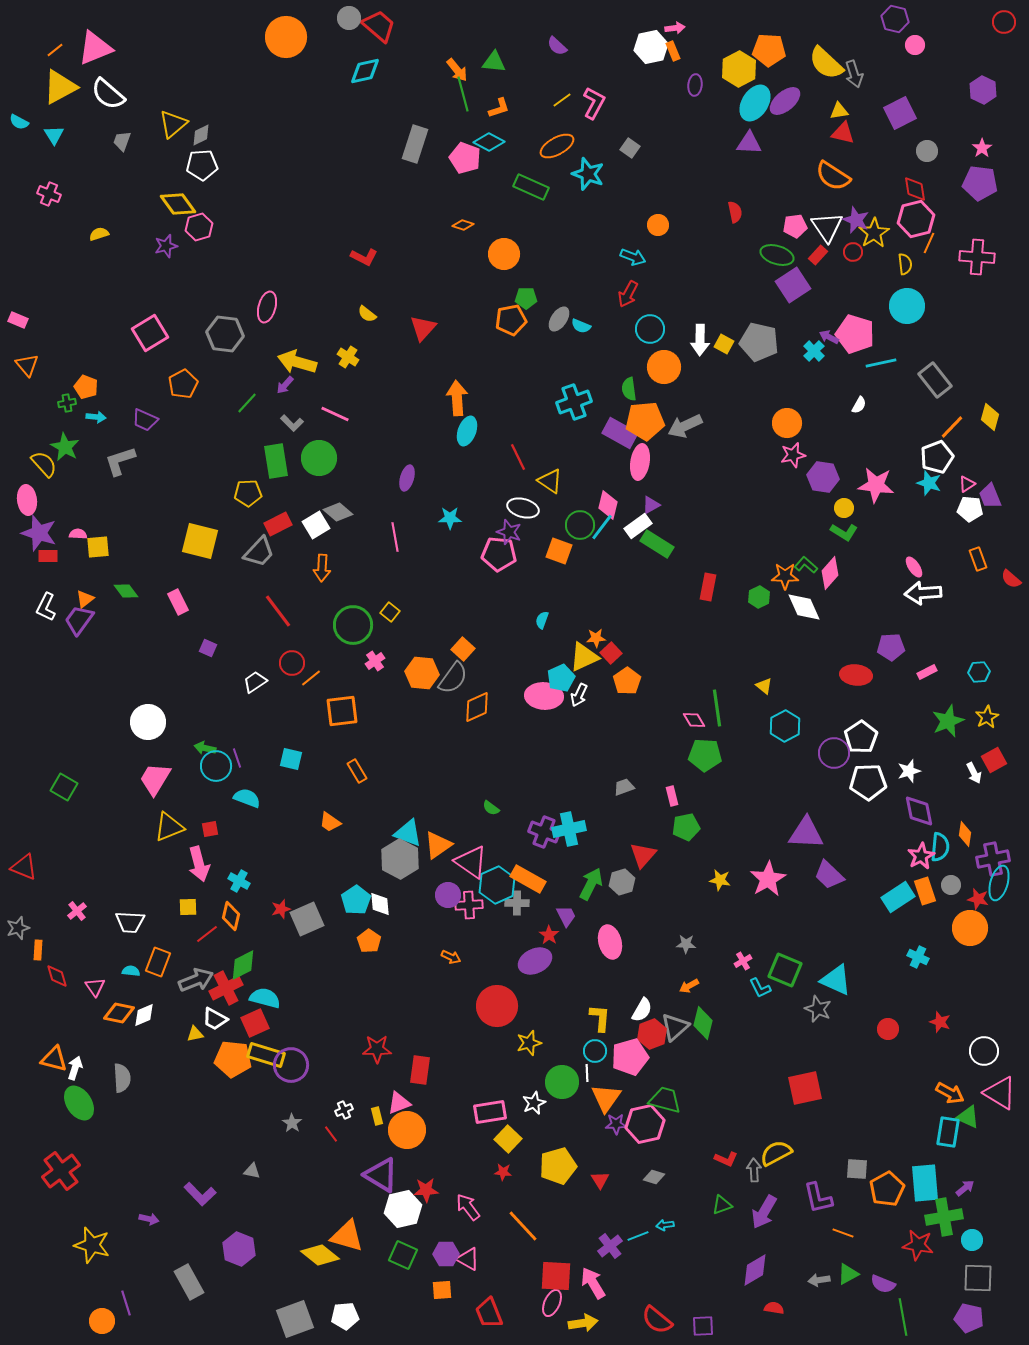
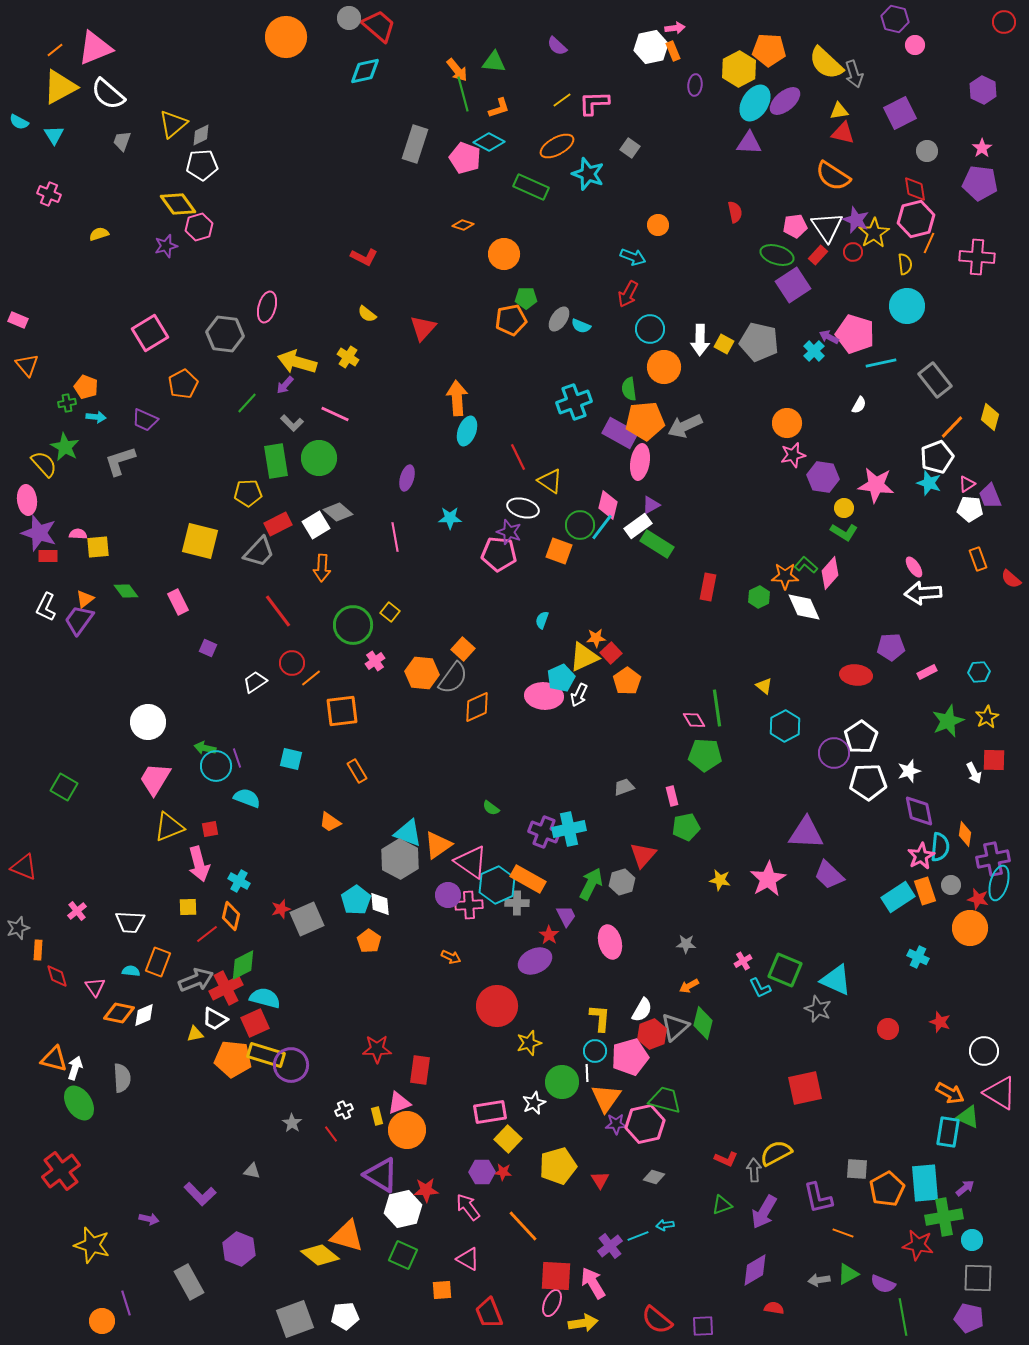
pink L-shape at (594, 103): rotated 120 degrees counterclockwise
red square at (994, 760): rotated 30 degrees clockwise
purple hexagon at (446, 1254): moved 36 px right, 82 px up
